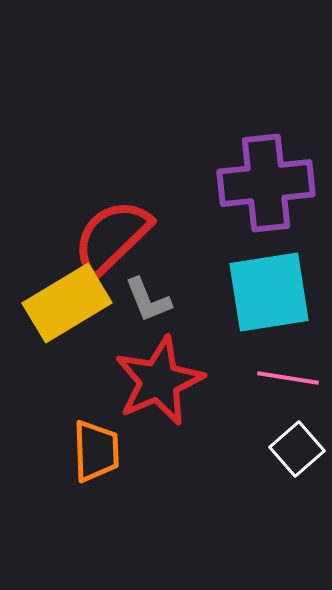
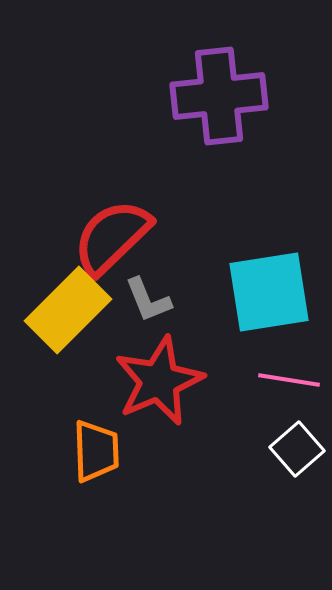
purple cross: moved 47 px left, 87 px up
yellow rectangle: moved 1 px right, 7 px down; rotated 14 degrees counterclockwise
pink line: moved 1 px right, 2 px down
